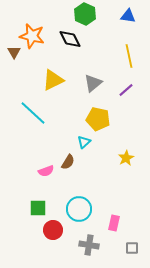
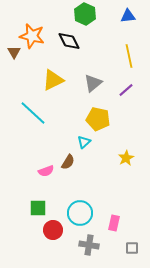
blue triangle: rotated 14 degrees counterclockwise
black diamond: moved 1 px left, 2 px down
cyan circle: moved 1 px right, 4 px down
